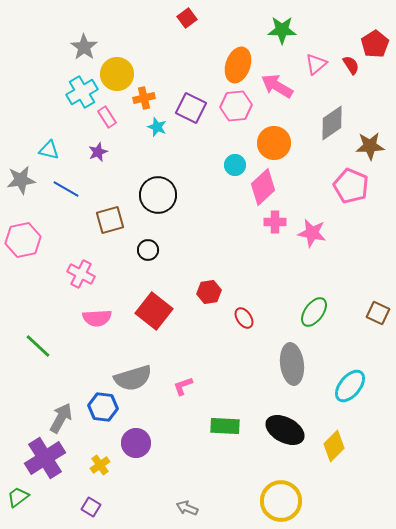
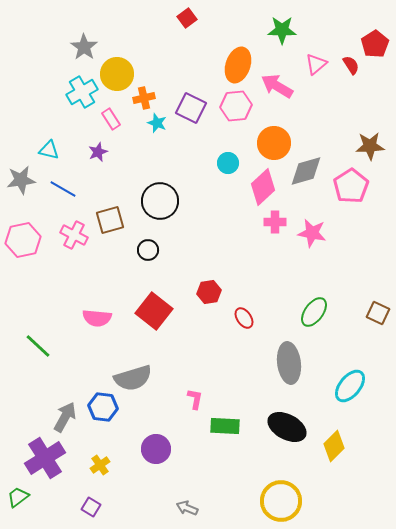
pink rectangle at (107, 117): moved 4 px right, 2 px down
gray diamond at (332, 123): moved 26 px left, 48 px down; rotated 18 degrees clockwise
cyan star at (157, 127): moved 4 px up
cyan circle at (235, 165): moved 7 px left, 2 px up
pink pentagon at (351, 186): rotated 16 degrees clockwise
blue line at (66, 189): moved 3 px left
black circle at (158, 195): moved 2 px right, 6 px down
pink cross at (81, 274): moved 7 px left, 39 px up
pink semicircle at (97, 318): rotated 8 degrees clockwise
gray ellipse at (292, 364): moved 3 px left, 1 px up
pink L-shape at (183, 386): moved 12 px right, 13 px down; rotated 120 degrees clockwise
gray arrow at (61, 418): moved 4 px right, 1 px up
black ellipse at (285, 430): moved 2 px right, 3 px up
purple circle at (136, 443): moved 20 px right, 6 px down
